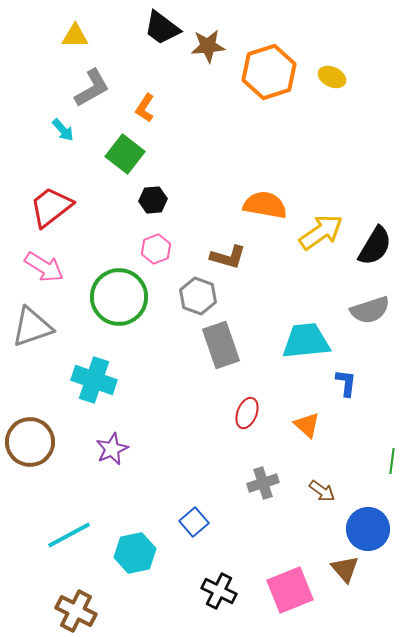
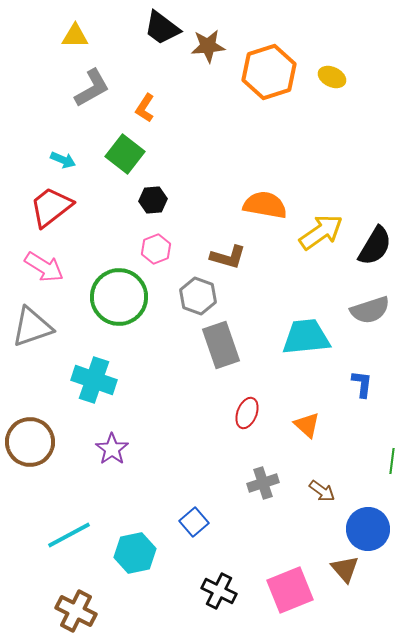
cyan arrow: moved 30 px down; rotated 25 degrees counterclockwise
cyan trapezoid: moved 4 px up
blue L-shape: moved 16 px right, 1 px down
purple star: rotated 12 degrees counterclockwise
